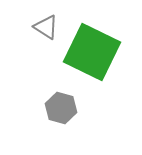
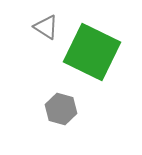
gray hexagon: moved 1 px down
